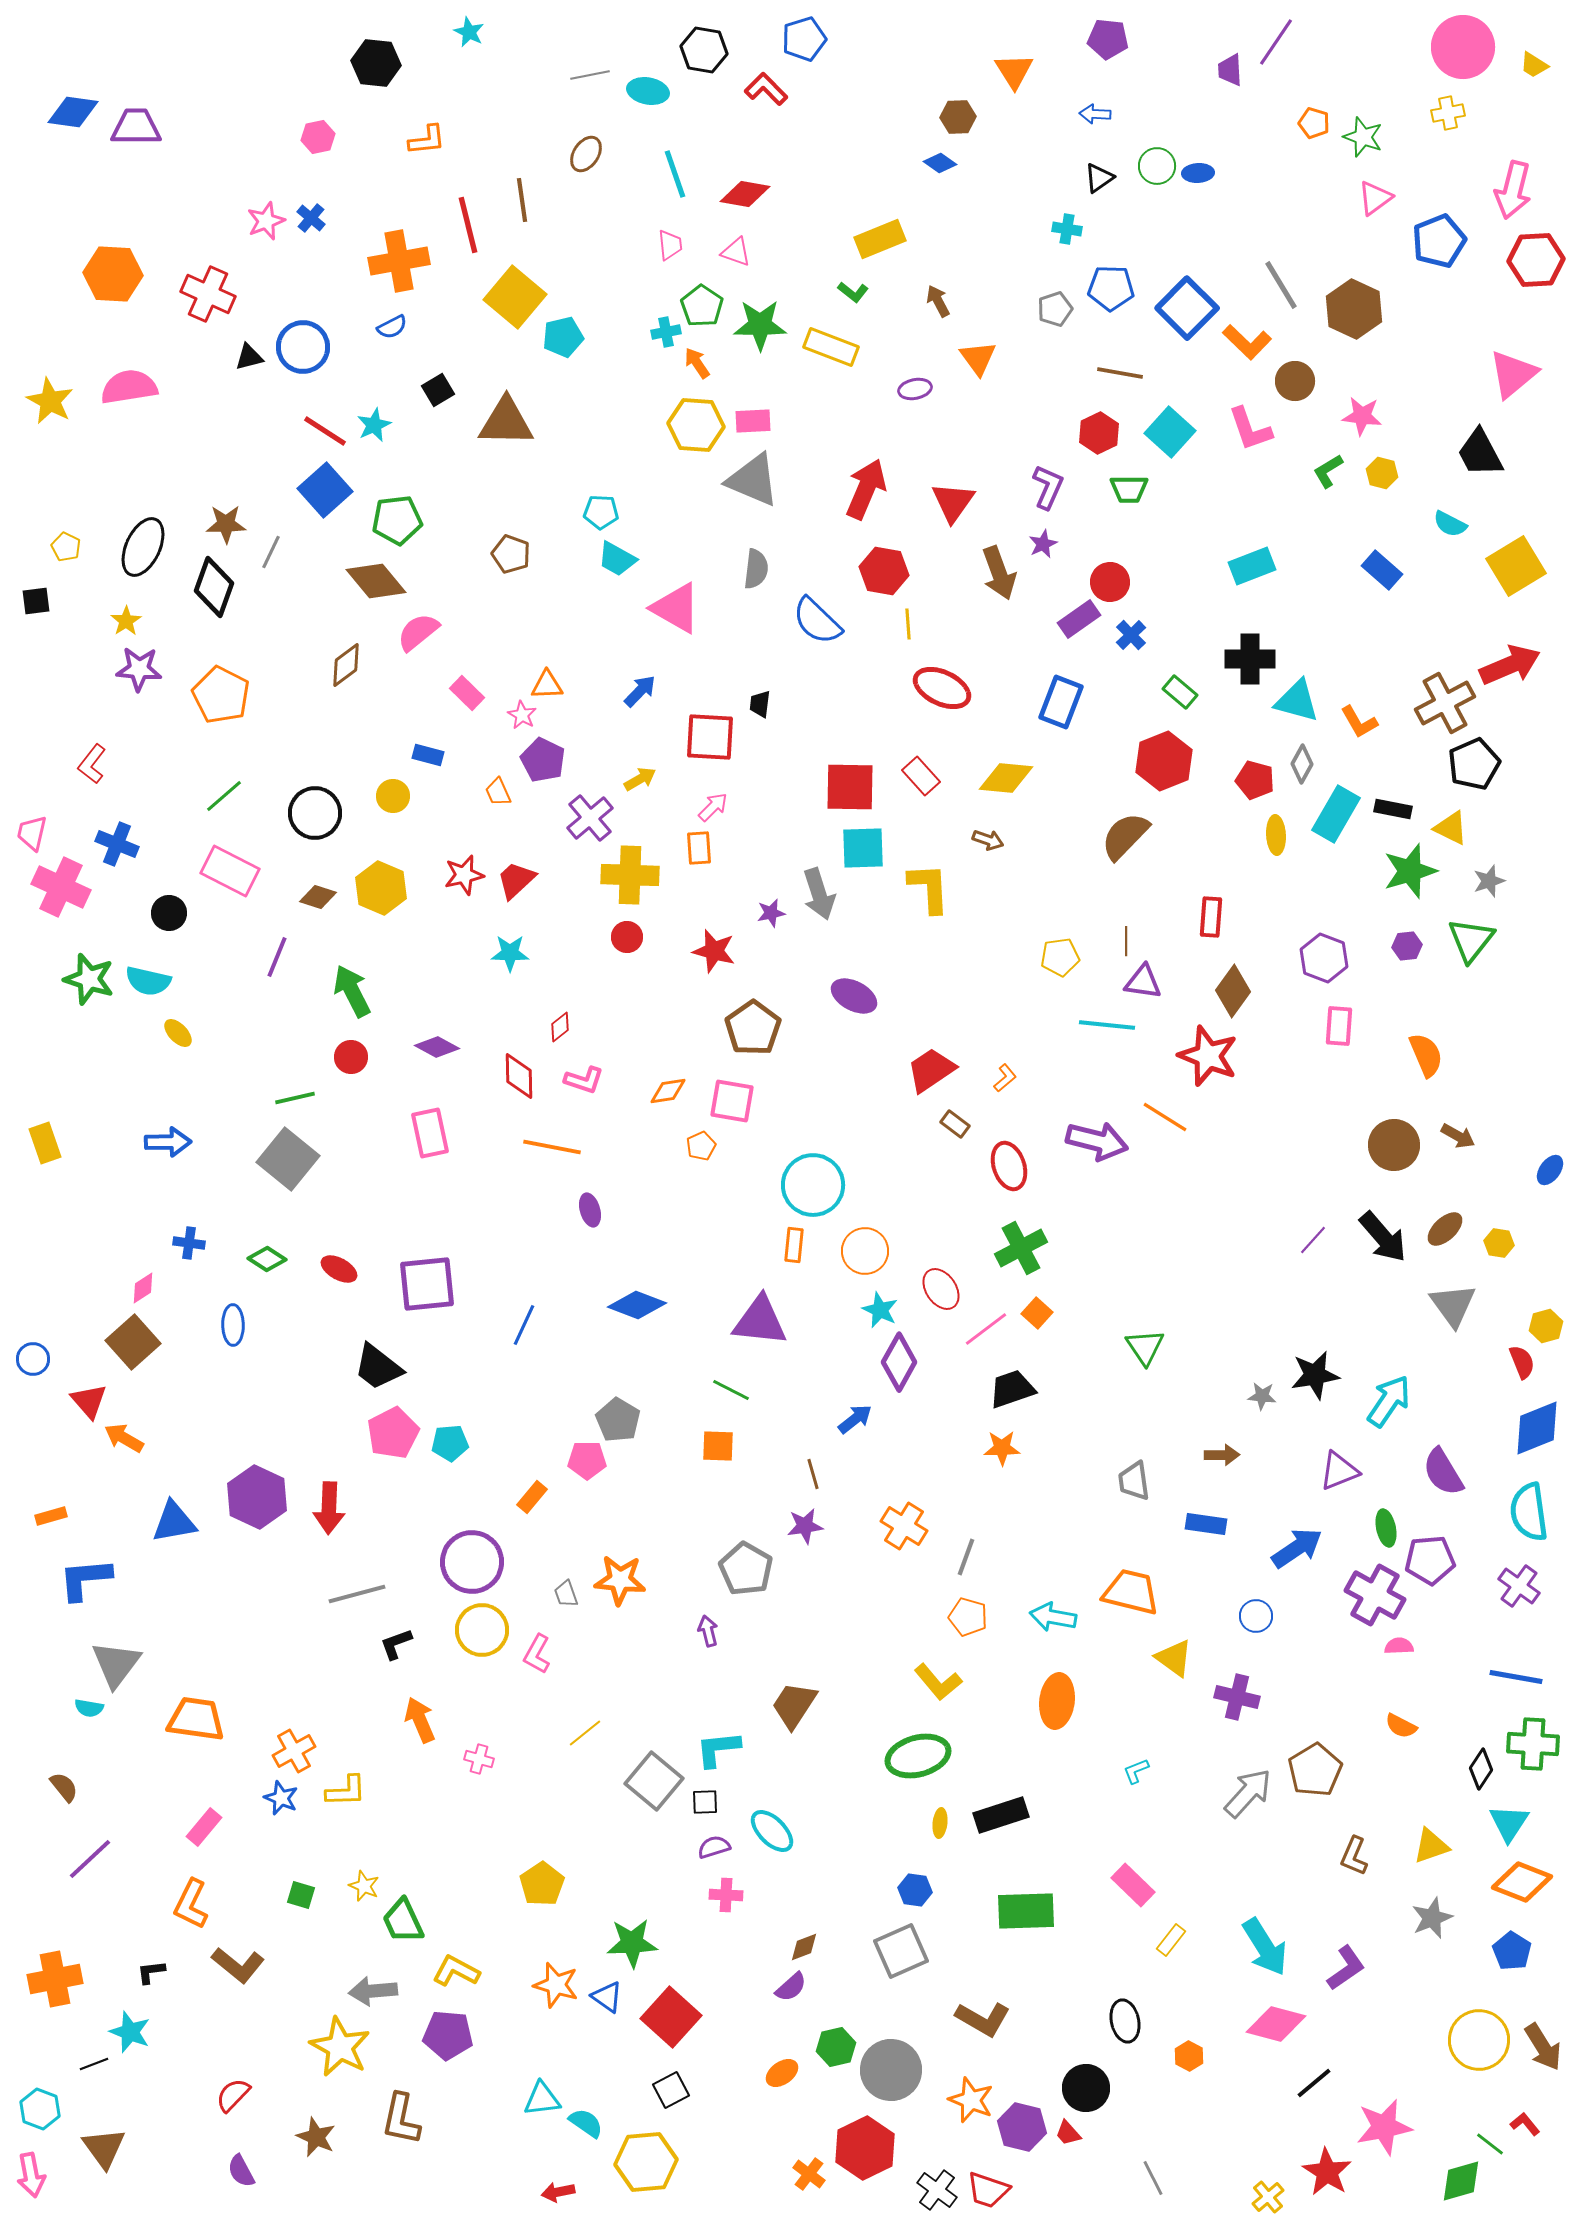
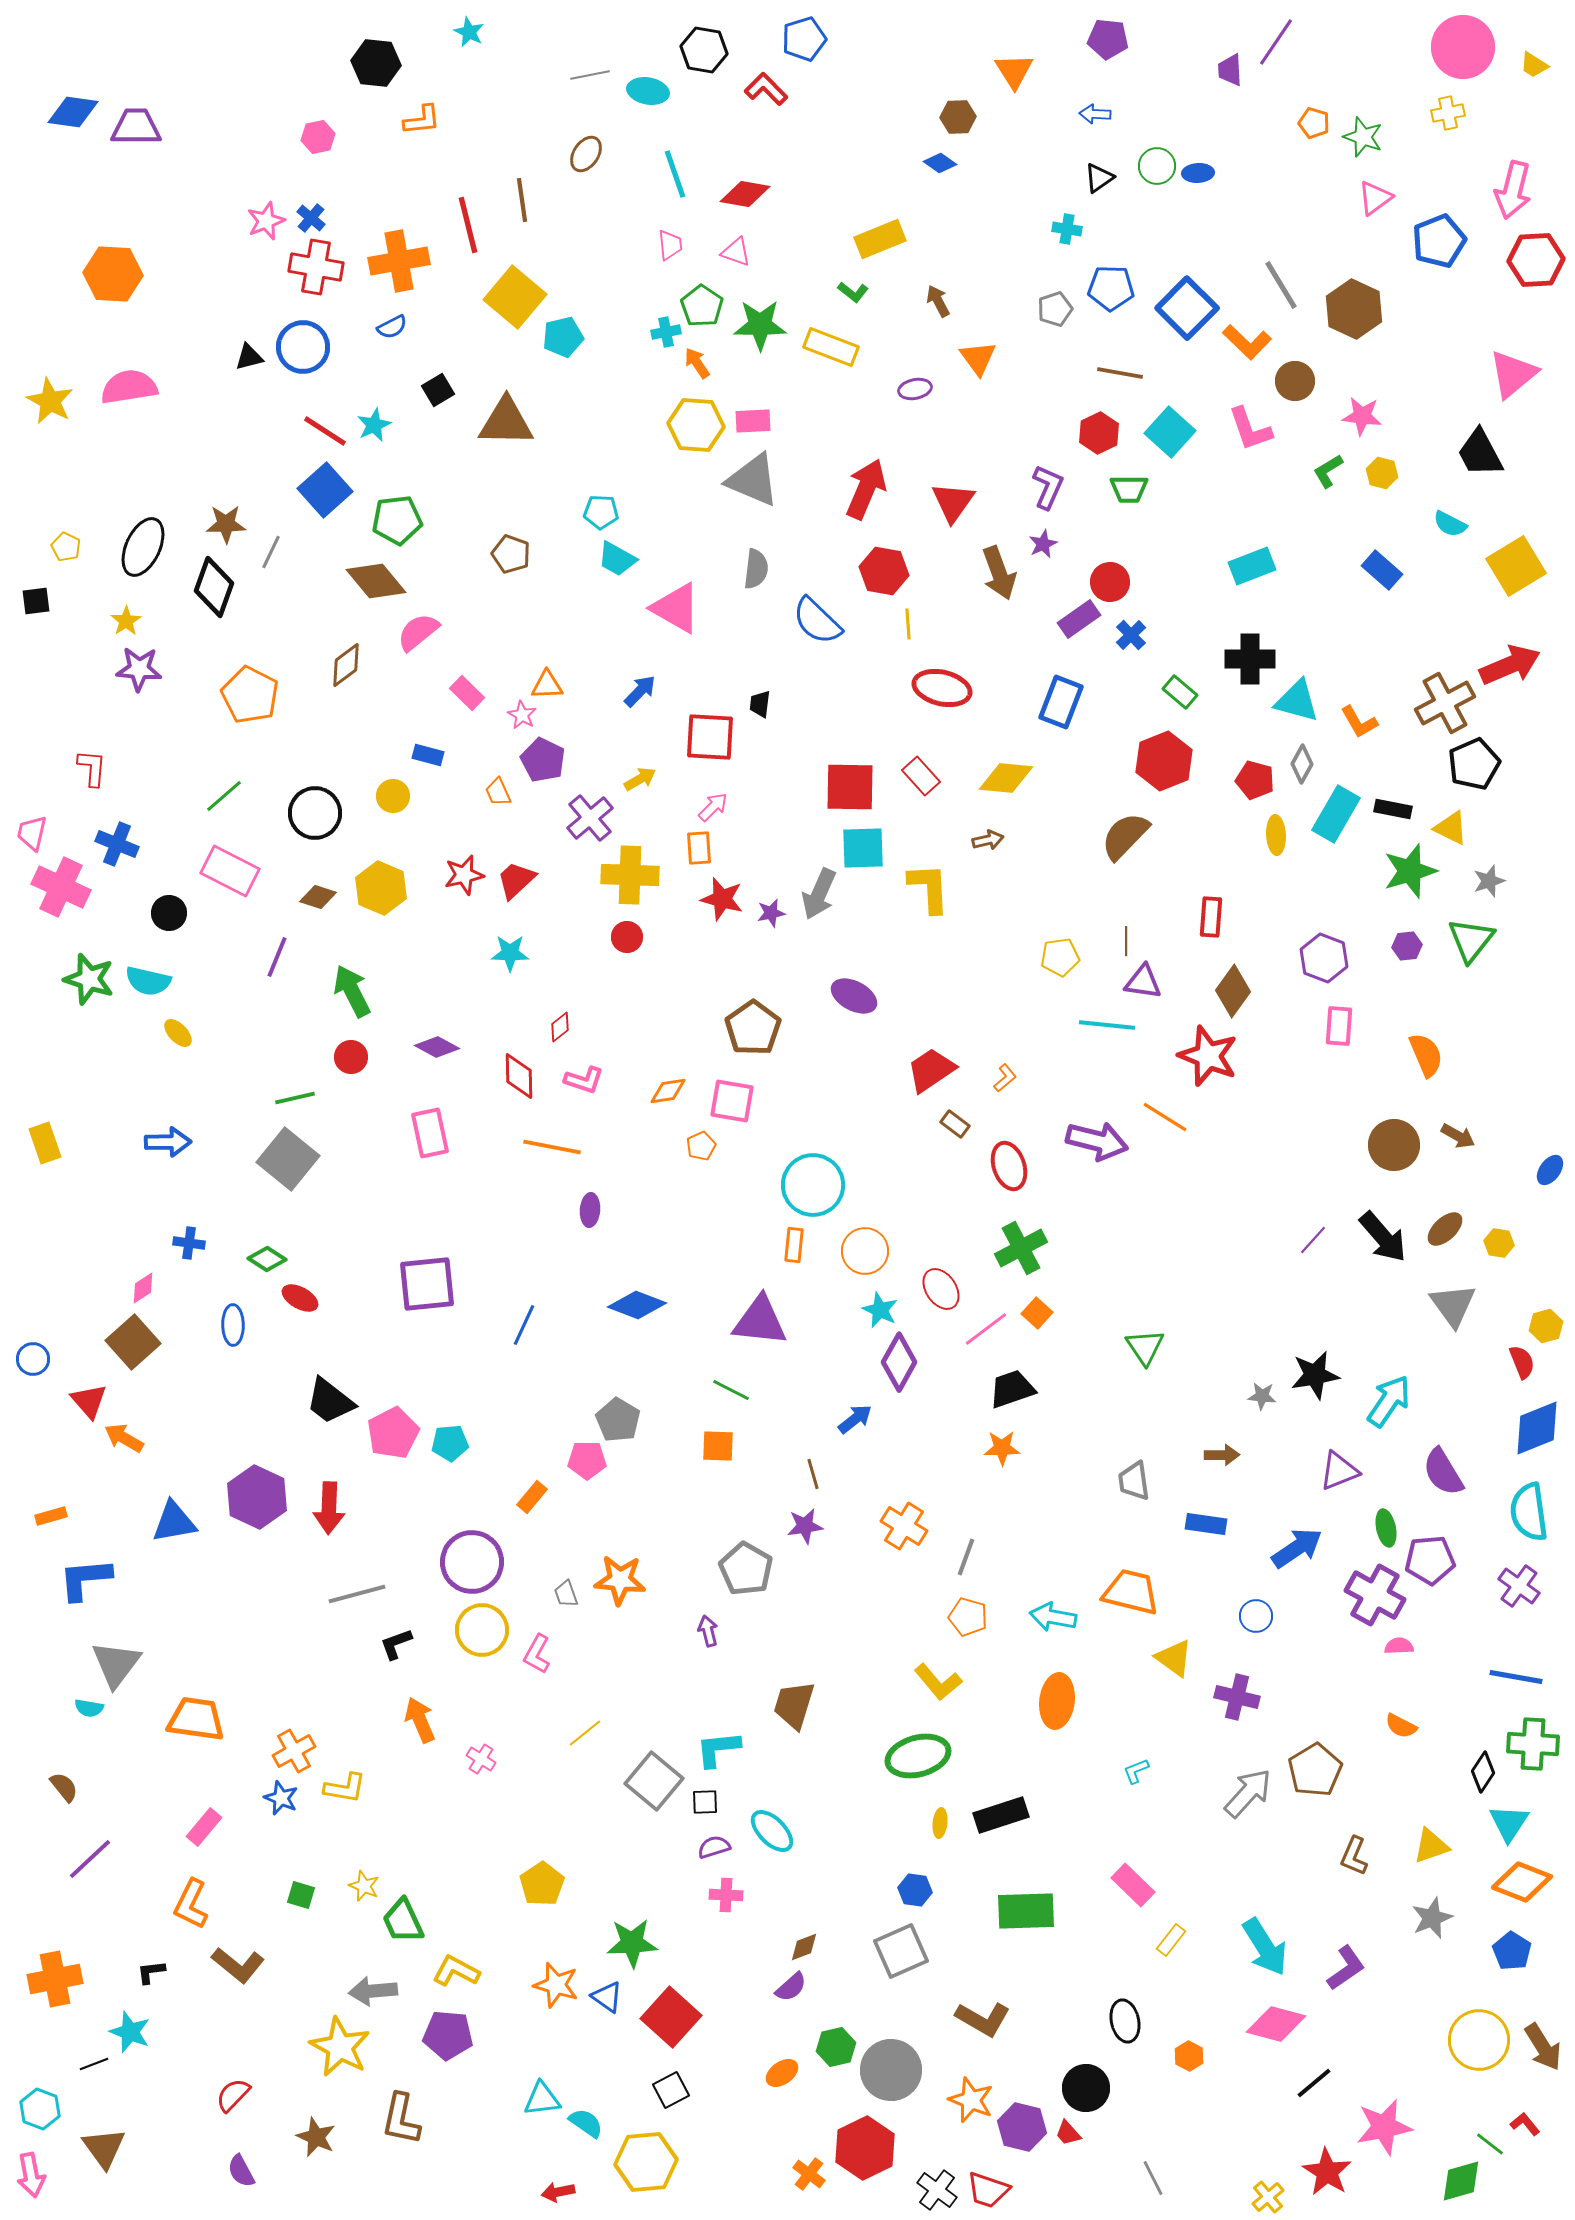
orange L-shape at (427, 140): moved 5 px left, 20 px up
red cross at (208, 294): moved 108 px right, 27 px up; rotated 14 degrees counterclockwise
red ellipse at (942, 688): rotated 12 degrees counterclockwise
orange pentagon at (221, 695): moved 29 px right
red L-shape at (92, 764): moved 4 px down; rotated 147 degrees clockwise
brown arrow at (988, 840): rotated 32 degrees counterclockwise
gray arrow at (819, 894): rotated 42 degrees clockwise
red star at (714, 951): moved 8 px right, 52 px up
purple ellipse at (590, 1210): rotated 20 degrees clockwise
red ellipse at (339, 1269): moved 39 px left, 29 px down
black trapezoid at (378, 1367): moved 48 px left, 34 px down
brown trapezoid at (794, 1705): rotated 16 degrees counterclockwise
pink cross at (479, 1759): moved 2 px right; rotated 16 degrees clockwise
black diamond at (1481, 1769): moved 2 px right, 3 px down
yellow L-shape at (346, 1791): moved 1 px left, 3 px up; rotated 12 degrees clockwise
